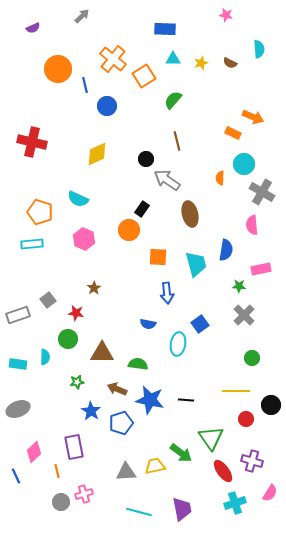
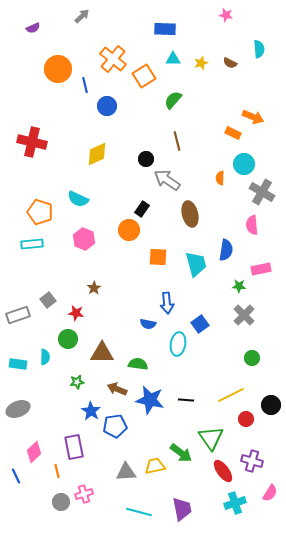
blue arrow at (167, 293): moved 10 px down
yellow line at (236, 391): moved 5 px left, 4 px down; rotated 28 degrees counterclockwise
blue pentagon at (121, 423): moved 6 px left, 3 px down; rotated 10 degrees clockwise
